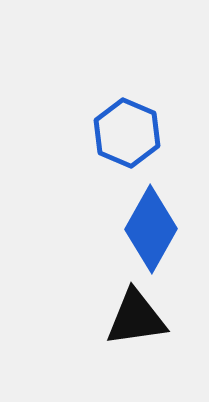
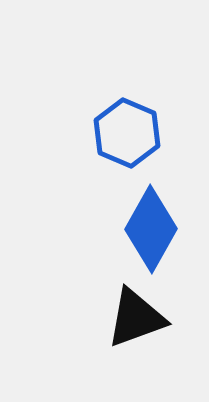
black triangle: rotated 12 degrees counterclockwise
